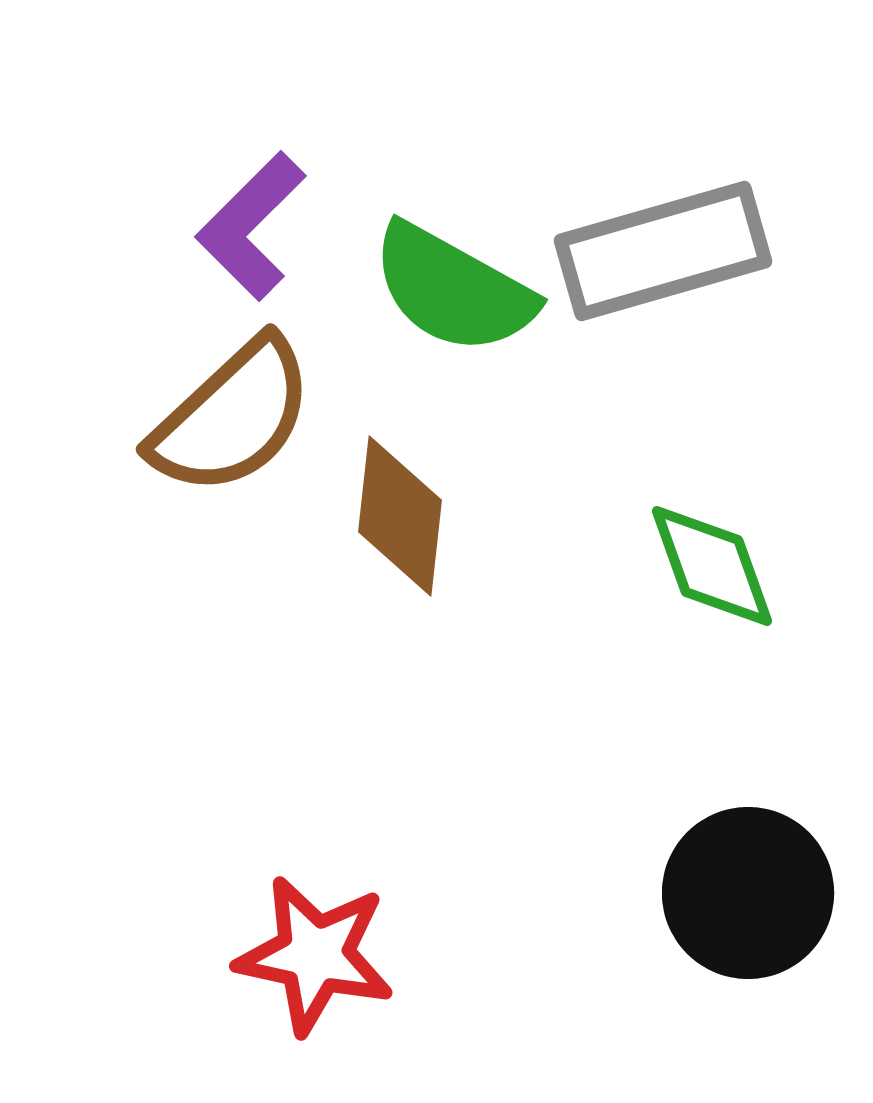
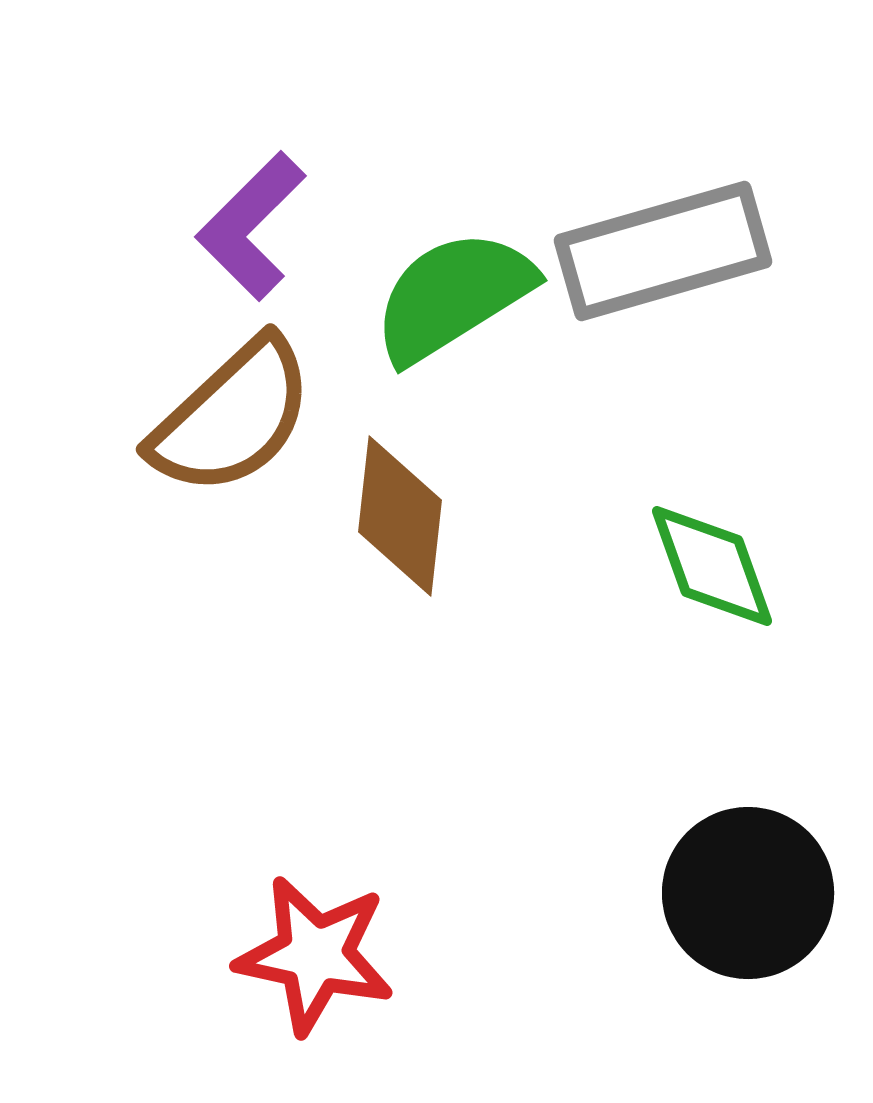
green semicircle: moved 7 px down; rotated 119 degrees clockwise
